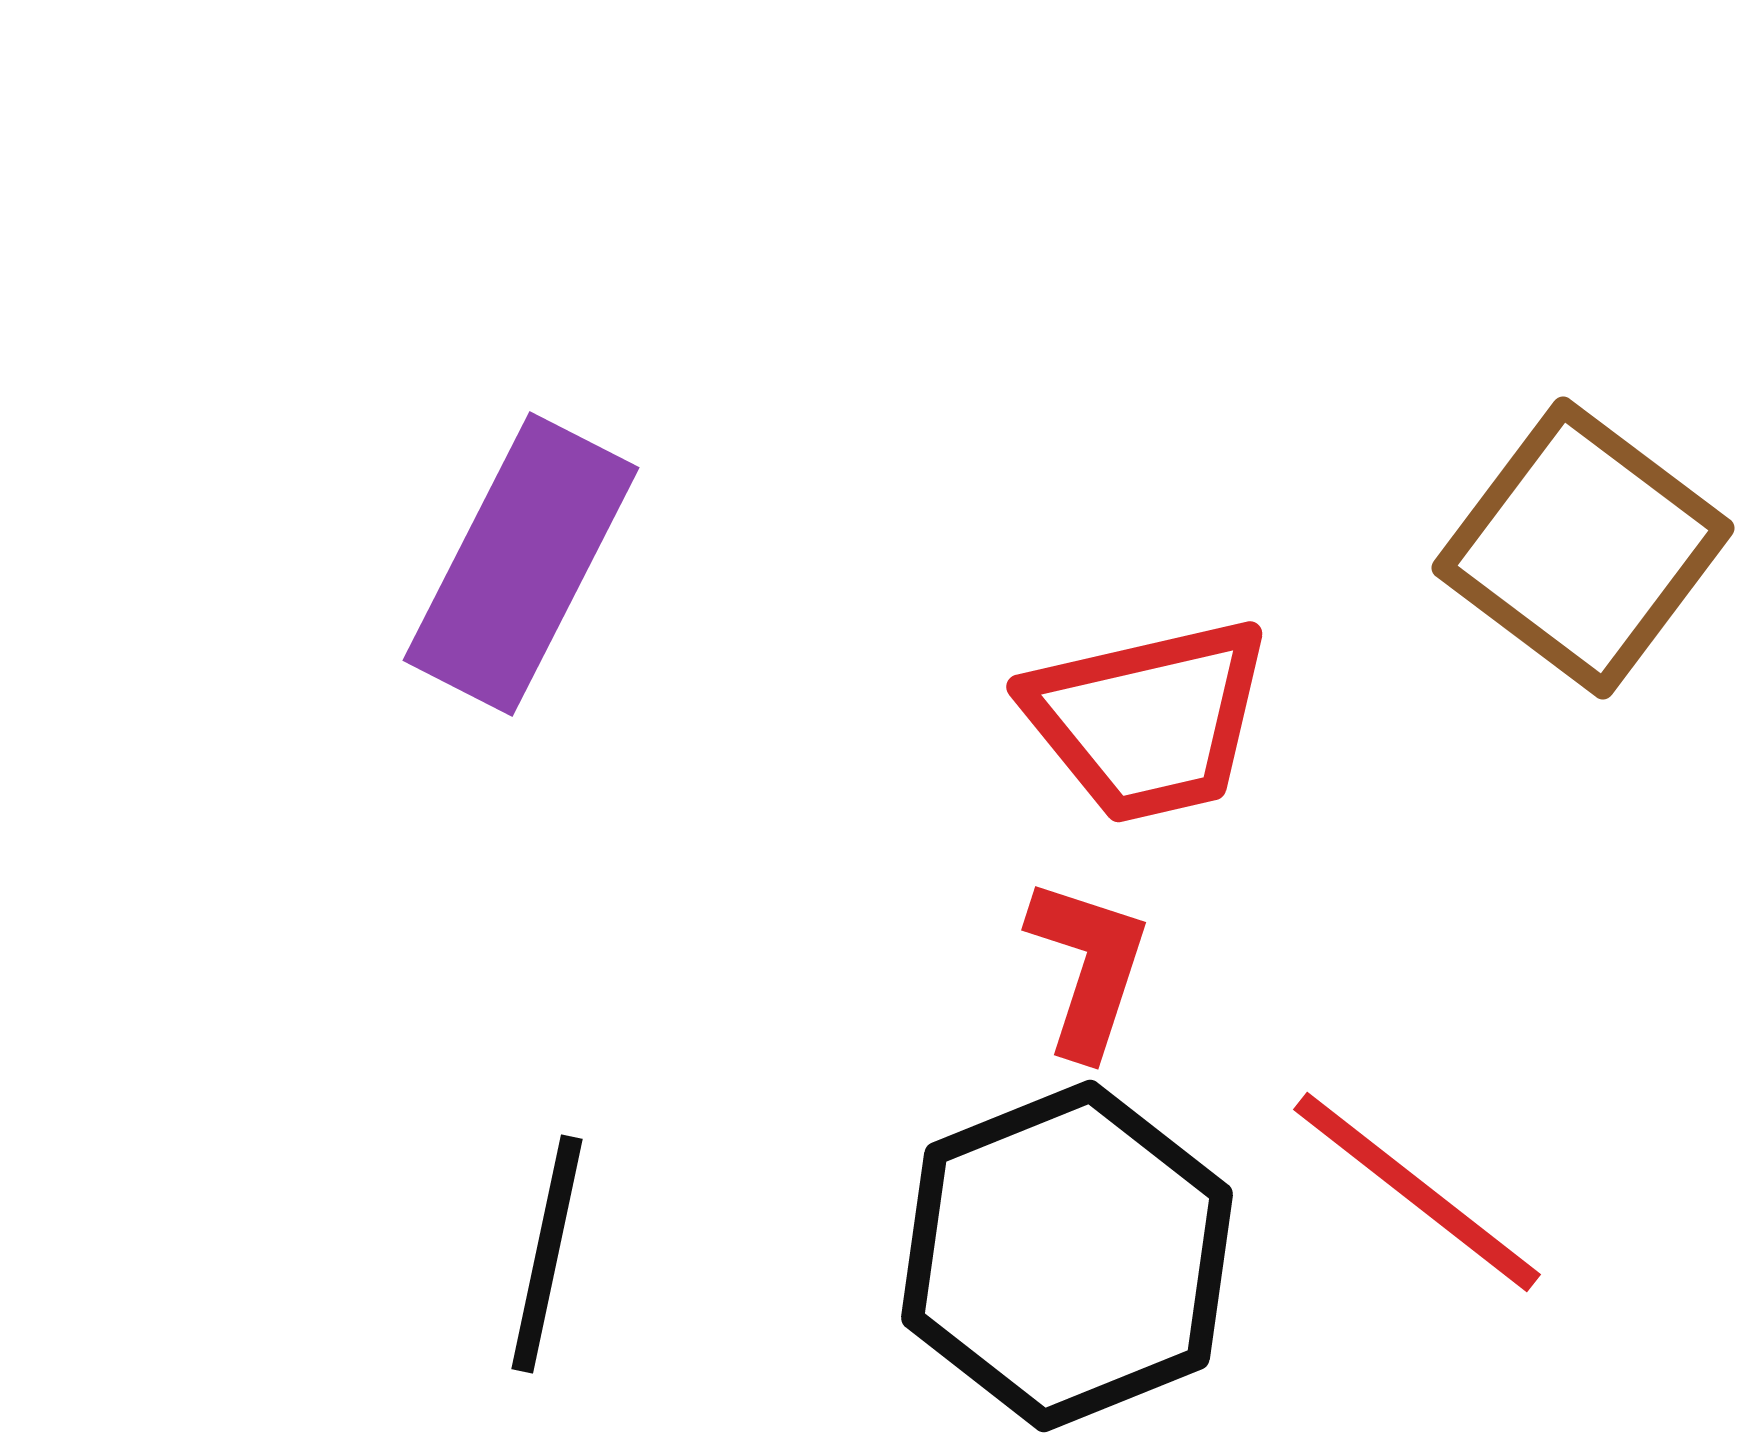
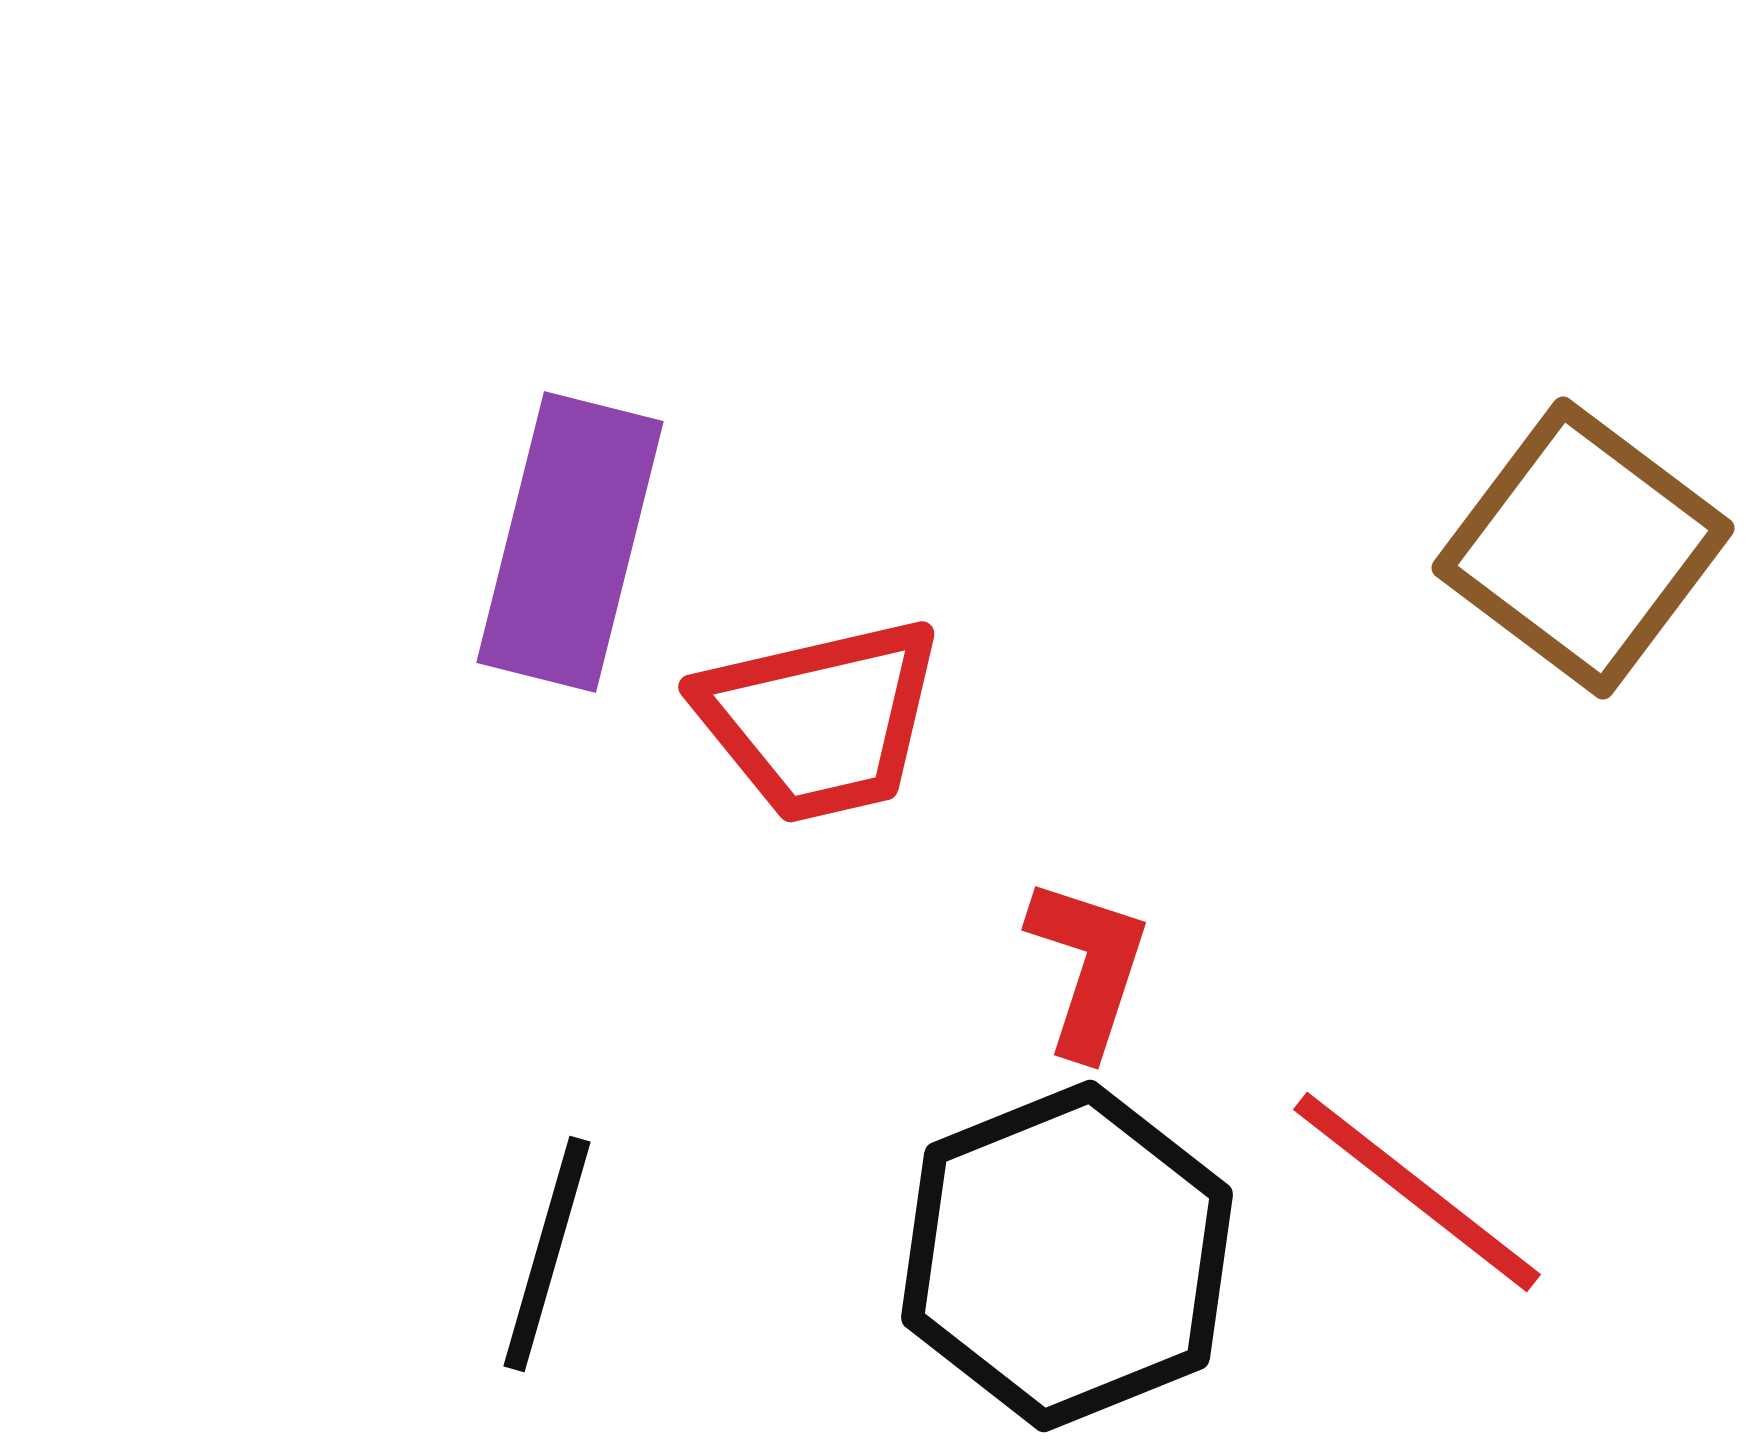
purple rectangle: moved 49 px right, 22 px up; rotated 13 degrees counterclockwise
red trapezoid: moved 328 px left
black line: rotated 4 degrees clockwise
